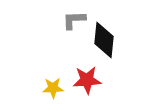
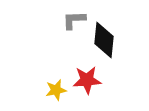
yellow star: moved 3 px right, 2 px down; rotated 10 degrees counterclockwise
